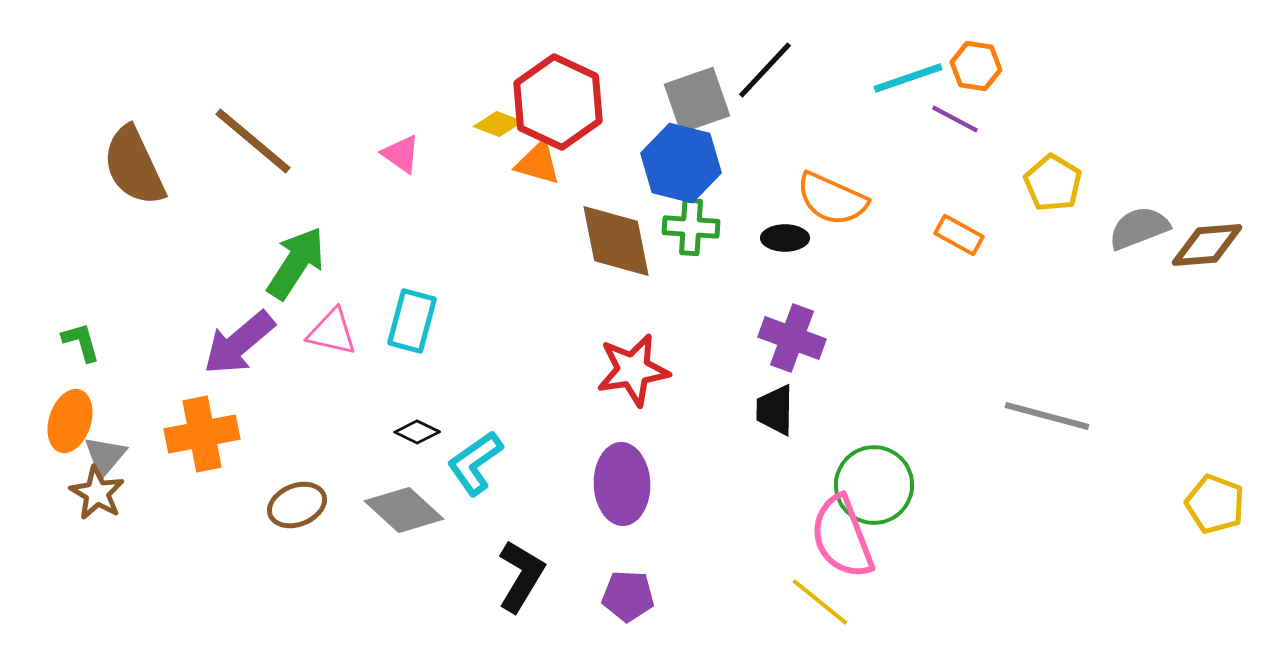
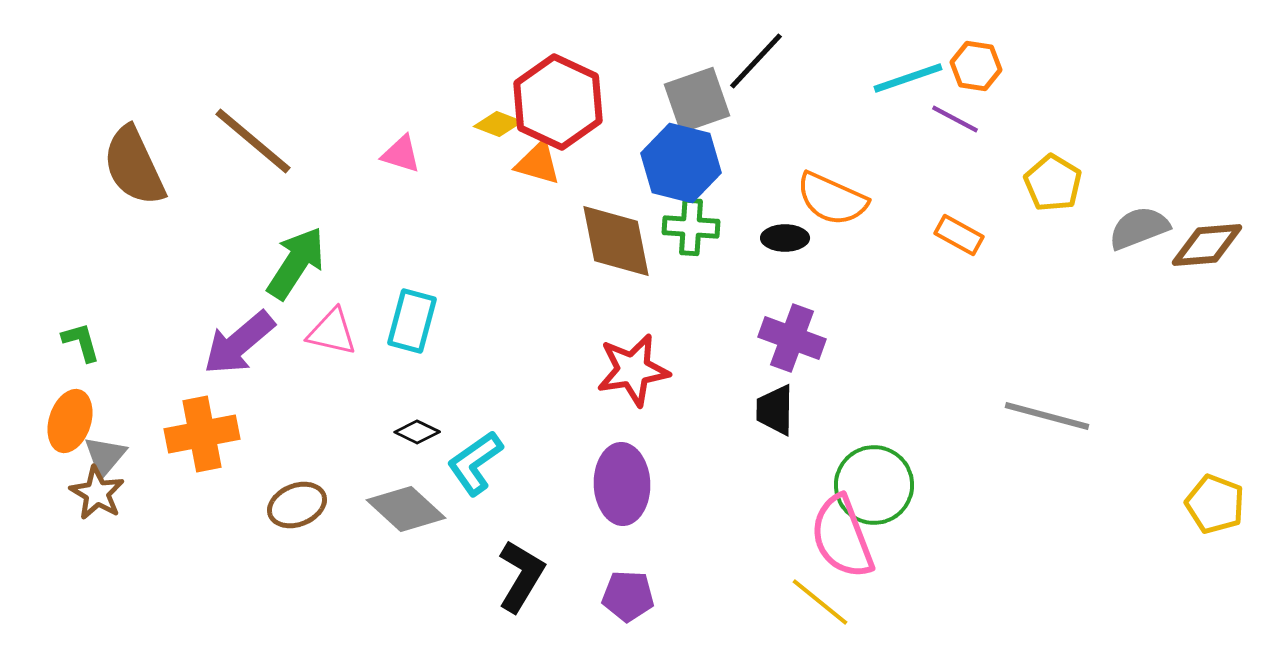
black line at (765, 70): moved 9 px left, 9 px up
pink triangle at (401, 154): rotated 18 degrees counterclockwise
gray diamond at (404, 510): moved 2 px right, 1 px up
